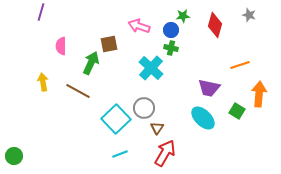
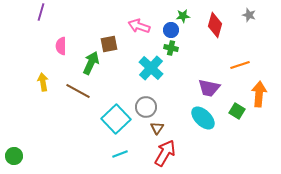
gray circle: moved 2 px right, 1 px up
